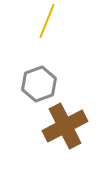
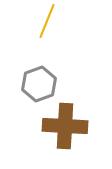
brown cross: rotated 30 degrees clockwise
